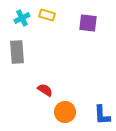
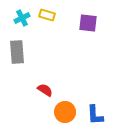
blue L-shape: moved 7 px left
